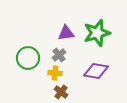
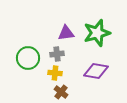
gray cross: moved 2 px left, 1 px up; rotated 32 degrees clockwise
